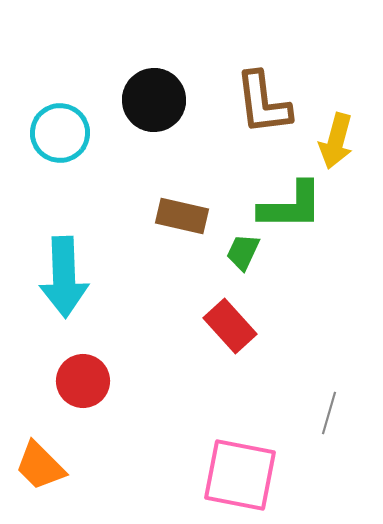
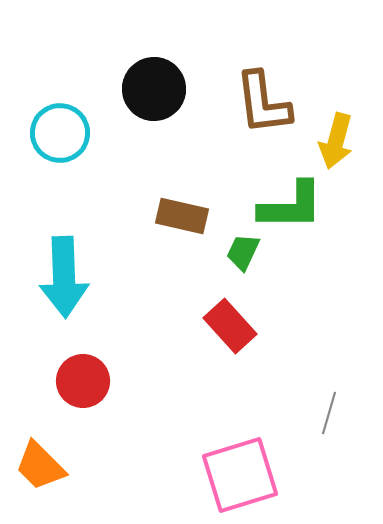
black circle: moved 11 px up
pink square: rotated 28 degrees counterclockwise
